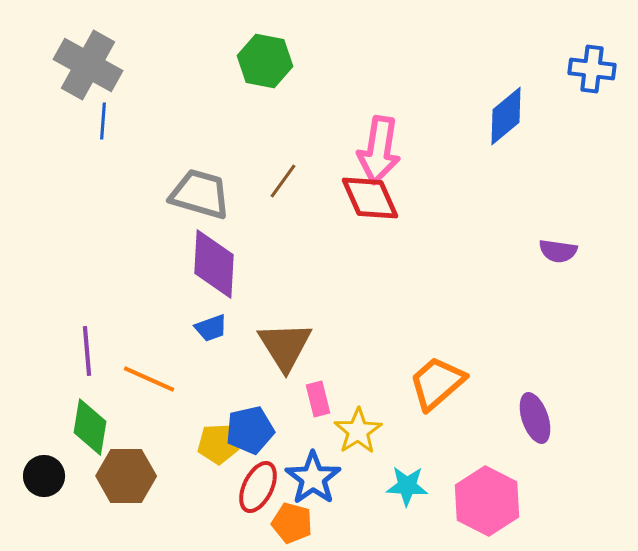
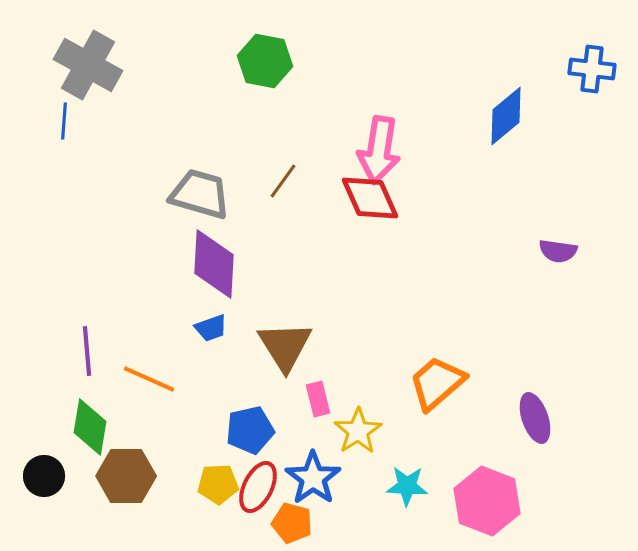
blue line: moved 39 px left
yellow pentagon: moved 40 px down
pink hexagon: rotated 6 degrees counterclockwise
